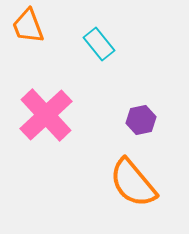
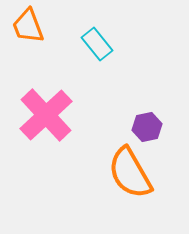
cyan rectangle: moved 2 px left
purple hexagon: moved 6 px right, 7 px down
orange semicircle: moved 3 px left, 10 px up; rotated 10 degrees clockwise
